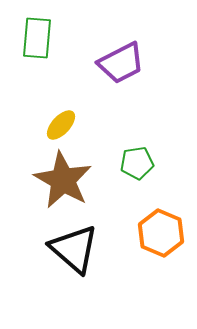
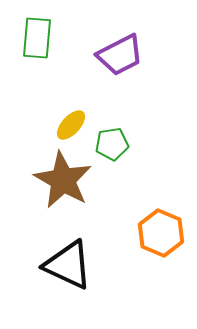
purple trapezoid: moved 1 px left, 8 px up
yellow ellipse: moved 10 px right
green pentagon: moved 25 px left, 19 px up
black triangle: moved 6 px left, 16 px down; rotated 16 degrees counterclockwise
